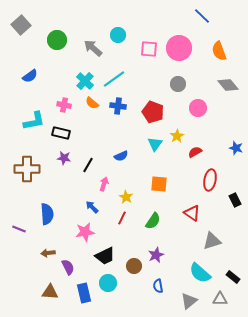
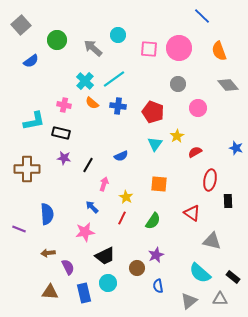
blue semicircle at (30, 76): moved 1 px right, 15 px up
black rectangle at (235, 200): moved 7 px left, 1 px down; rotated 24 degrees clockwise
gray triangle at (212, 241): rotated 30 degrees clockwise
brown circle at (134, 266): moved 3 px right, 2 px down
